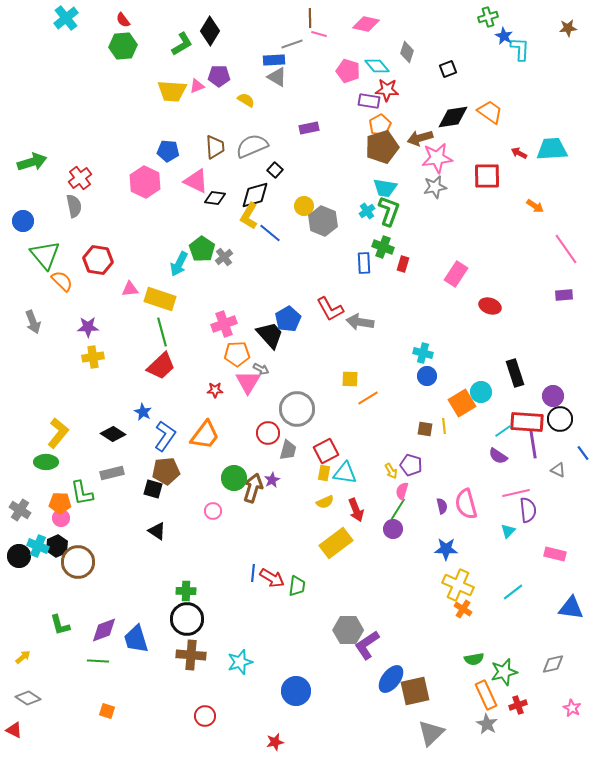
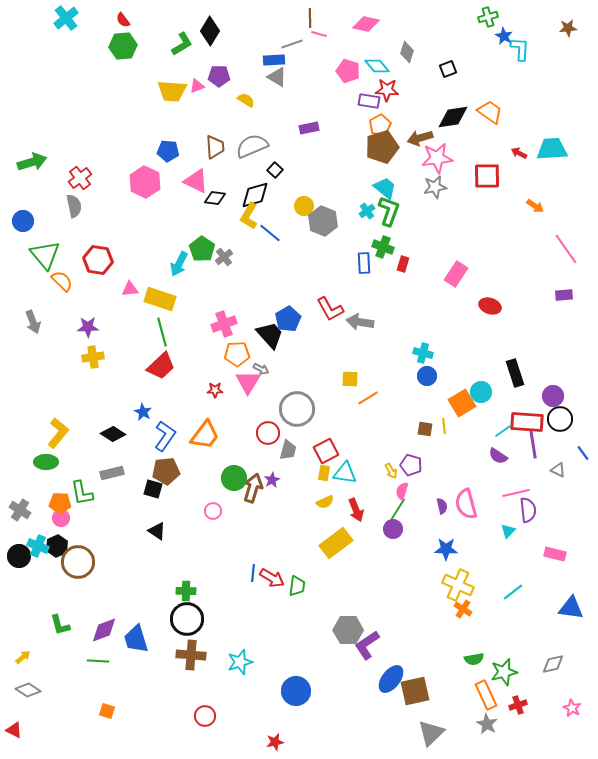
cyan trapezoid at (385, 188): rotated 150 degrees counterclockwise
gray diamond at (28, 698): moved 8 px up
